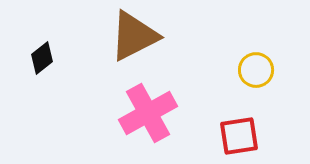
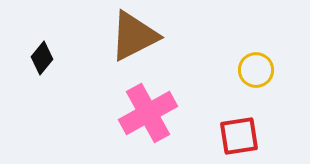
black diamond: rotated 12 degrees counterclockwise
